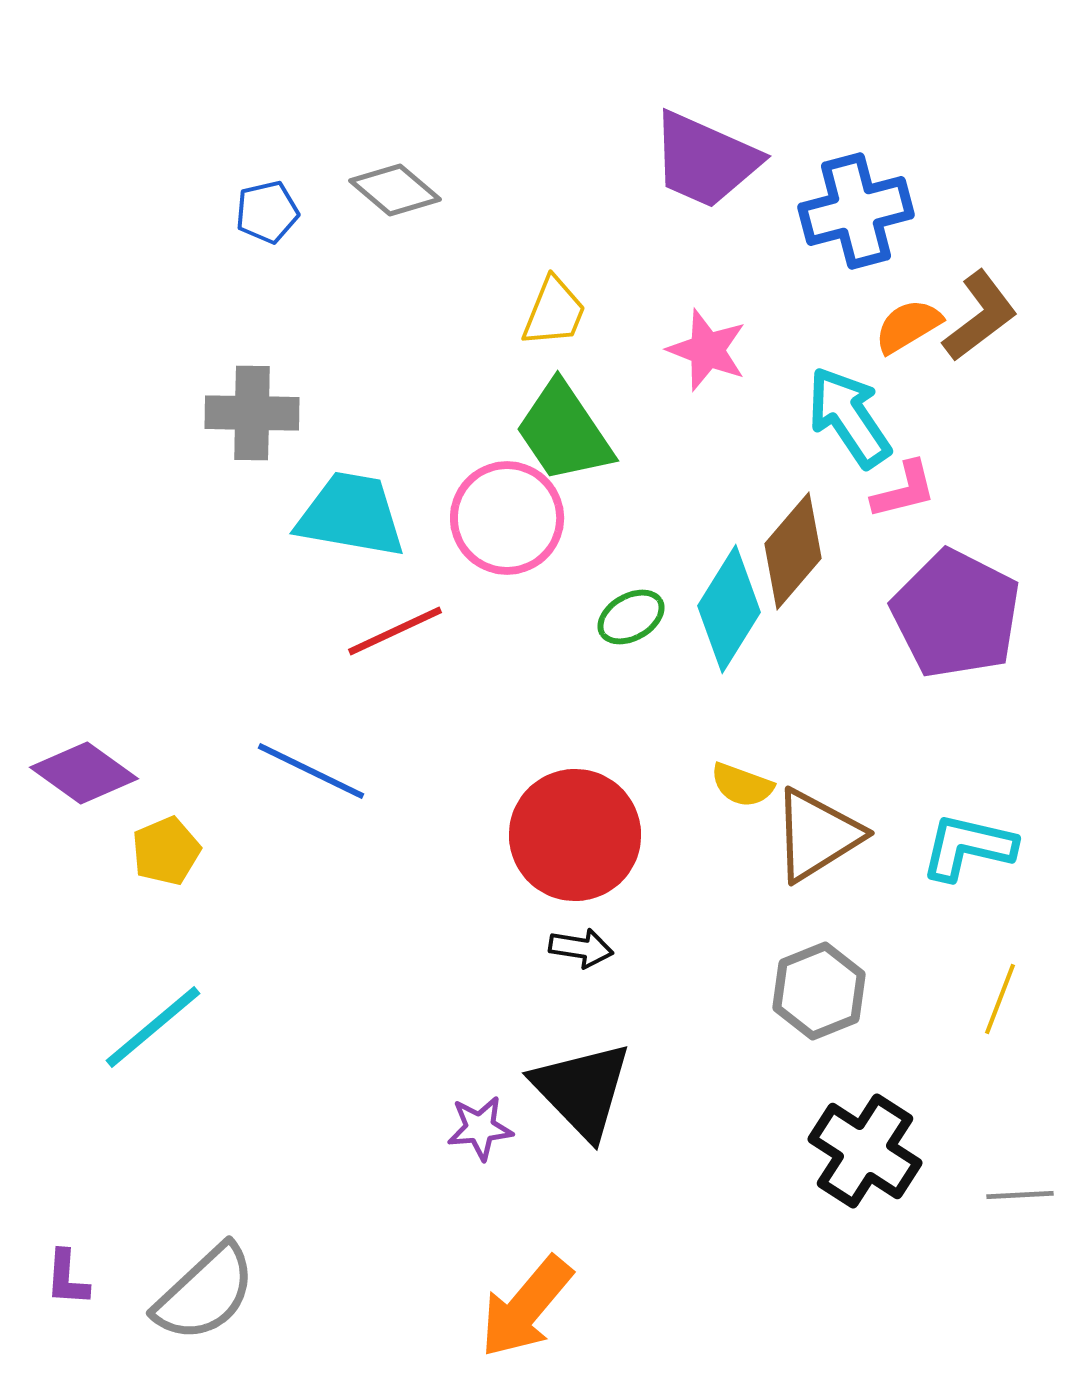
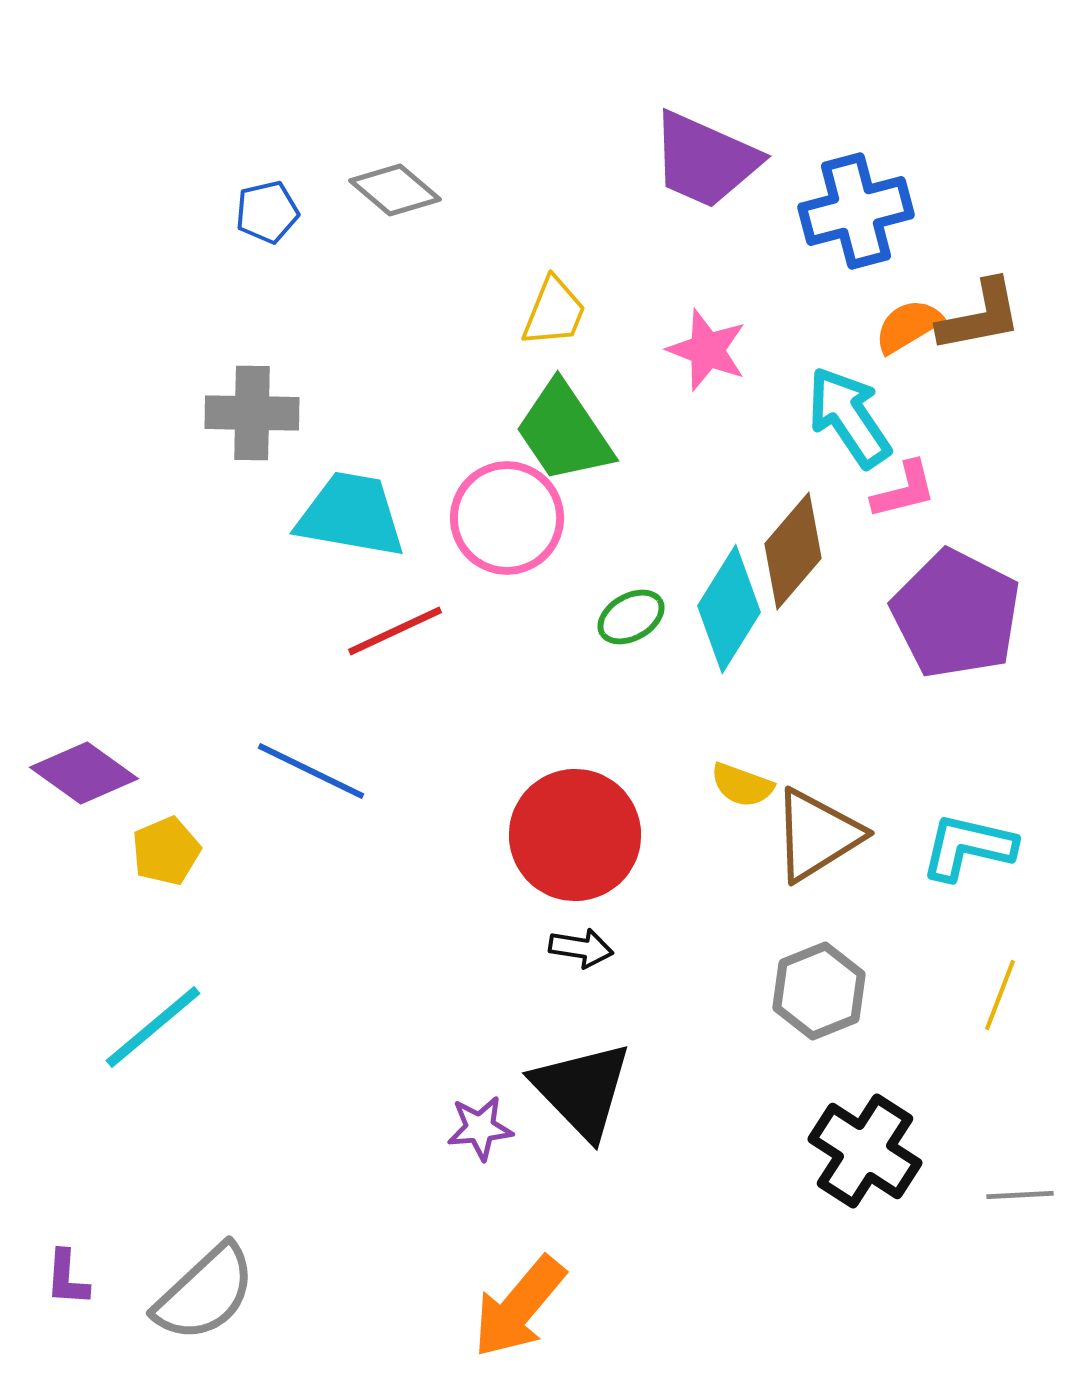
brown L-shape: rotated 26 degrees clockwise
yellow line: moved 4 px up
orange arrow: moved 7 px left
